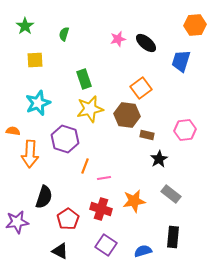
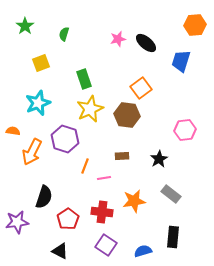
yellow square: moved 6 px right, 3 px down; rotated 18 degrees counterclockwise
yellow star: rotated 12 degrees counterclockwise
brown rectangle: moved 25 px left, 21 px down; rotated 16 degrees counterclockwise
orange arrow: moved 2 px right, 2 px up; rotated 24 degrees clockwise
red cross: moved 1 px right, 3 px down; rotated 10 degrees counterclockwise
